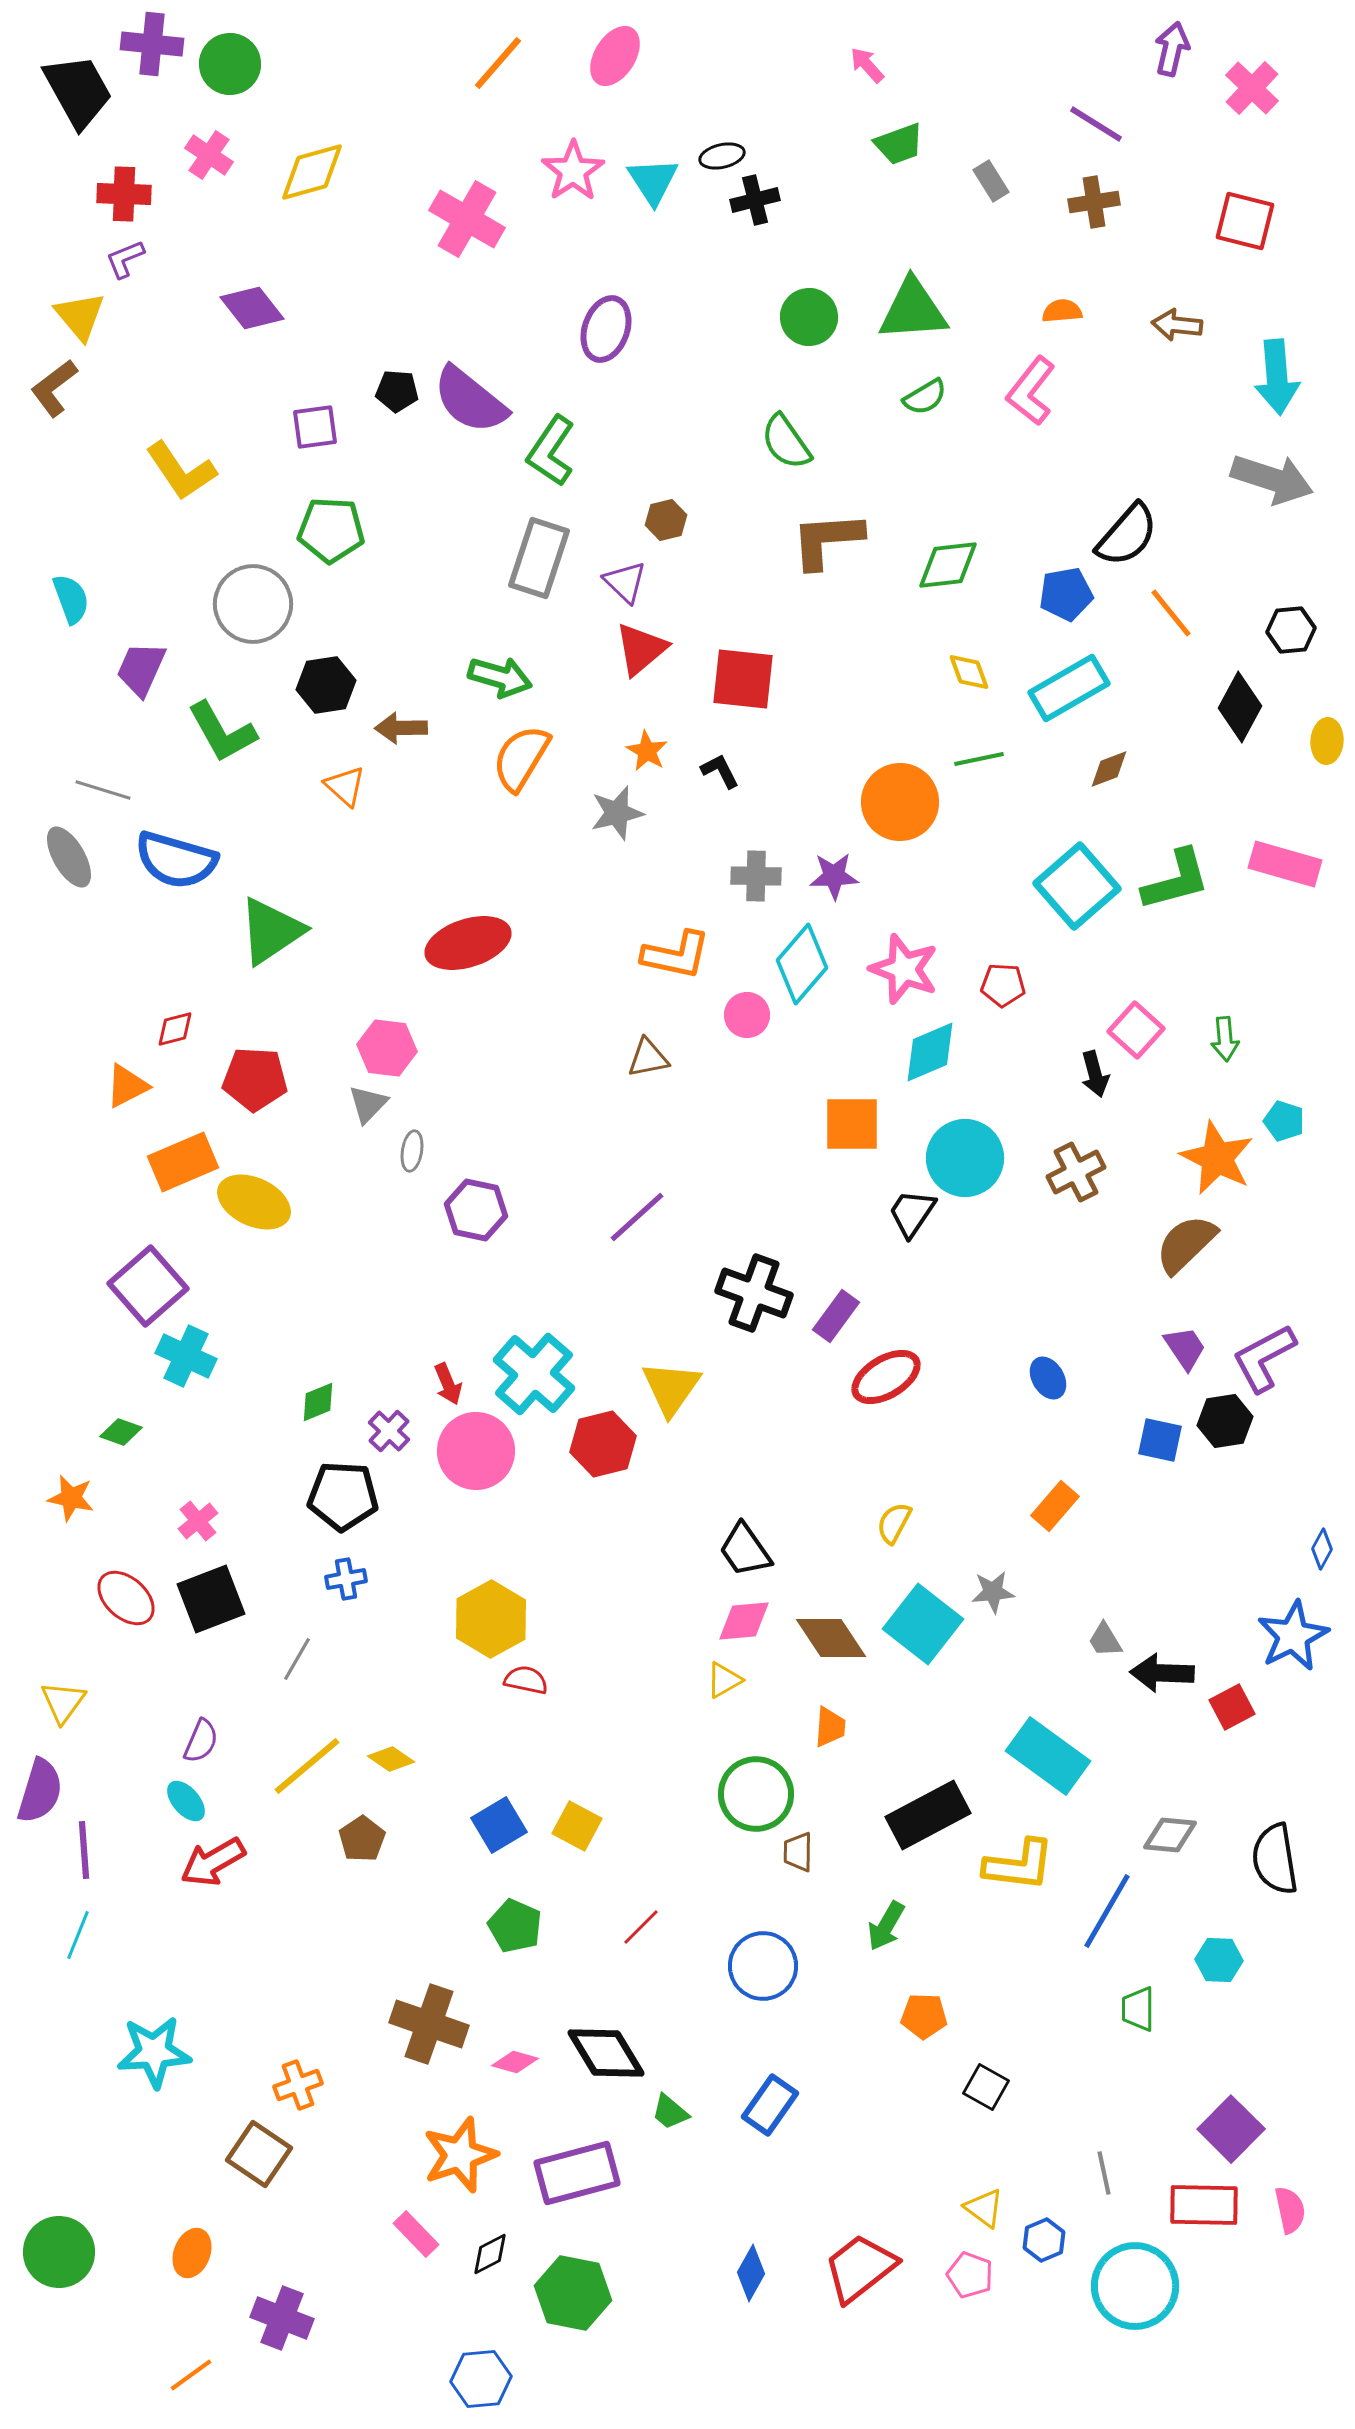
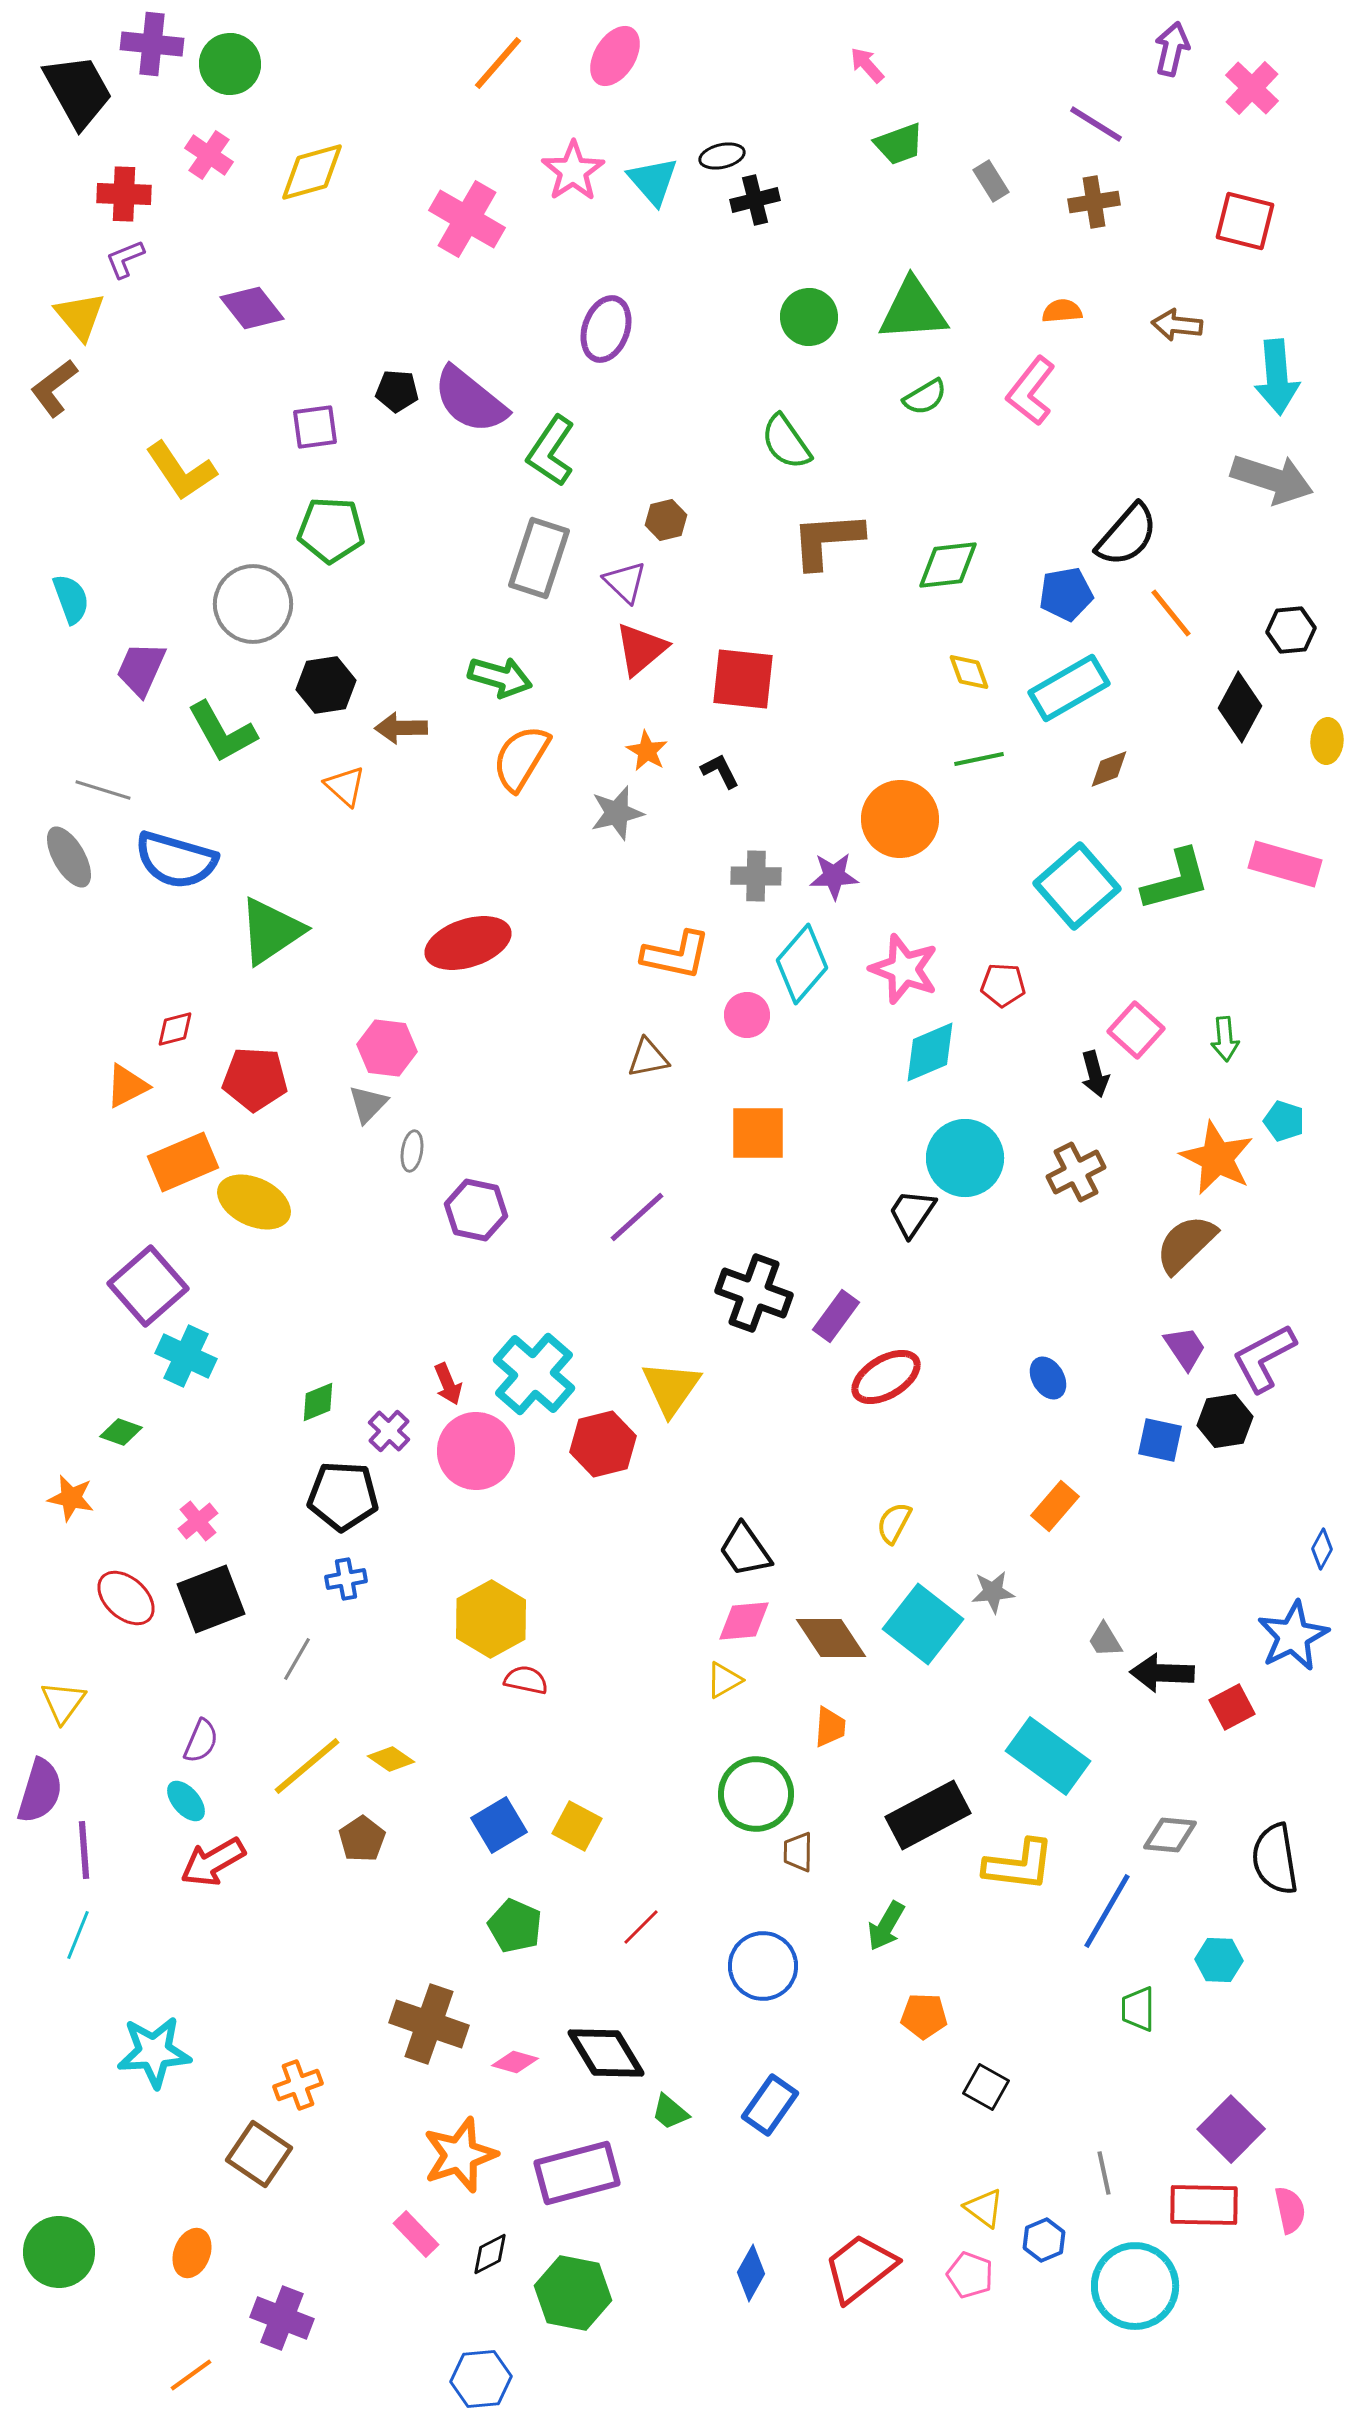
cyan triangle at (653, 181): rotated 8 degrees counterclockwise
orange circle at (900, 802): moved 17 px down
orange square at (852, 1124): moved 94 px left, 9 px down
